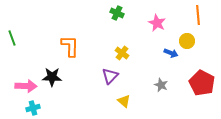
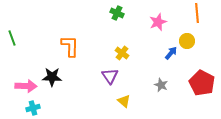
orange line: moved 1 px left, 2 px up
pink star: moved 1 px right, 1 px up; rotated 24 degrees clockwise
blue arrow: rotated 72 degrees counterclockwise
purple triangle: rotated 18 degrees counterclockwise
